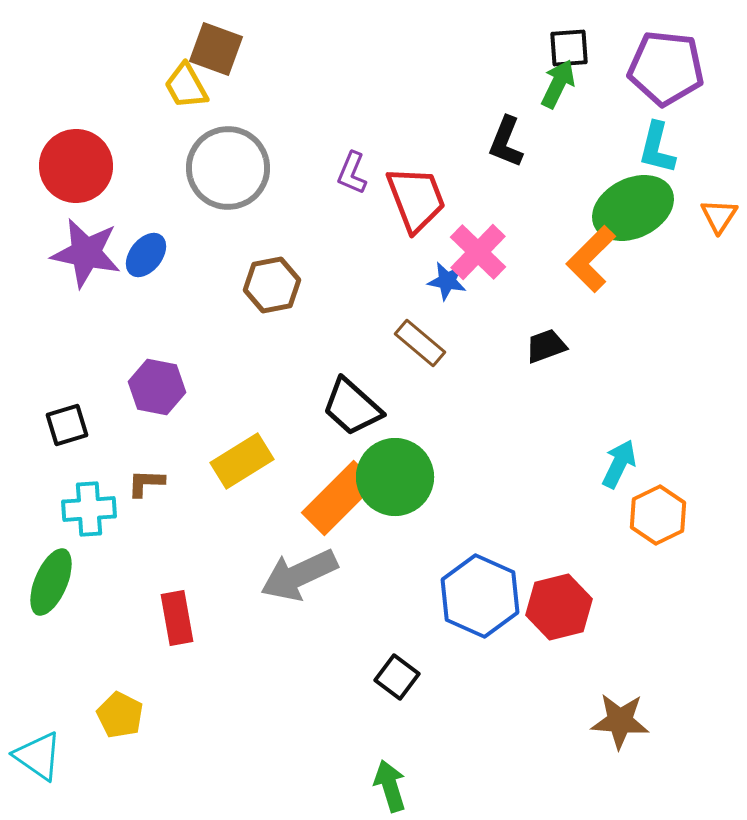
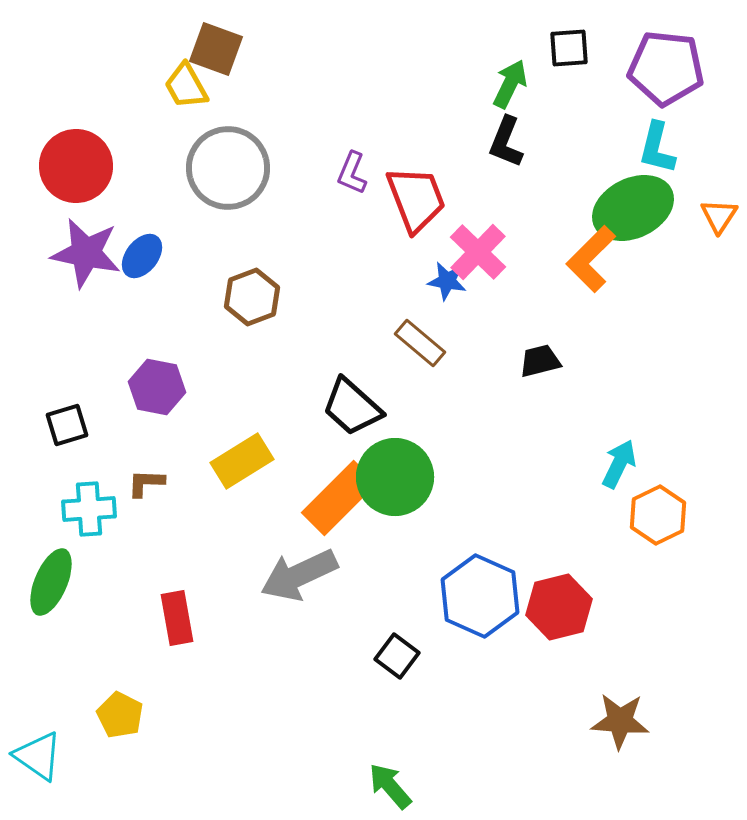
green arrow at (558, 84): moved 48 px left
blue ellipse at (146, 255): moved 4 px left, 1 px down
brown hexagon at (272, 285): moved 20 px left, 12 px down; rotated 10 degrees counterclockwise
black trapezoid at (546, 346): moved 6 px left, 15 px down; rotated 6 degrees clockwise
black square at (397, 677): moved 21 px up
green arrow at (390, 786): rotated 24 degrees counterclockwise
